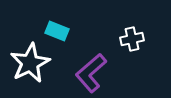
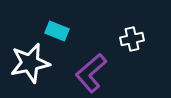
white star: rotated 15 degrees clockwise
